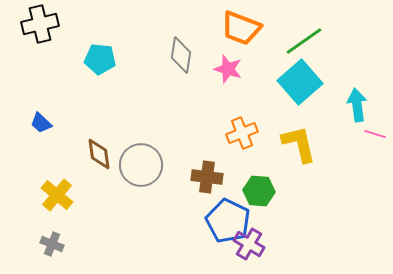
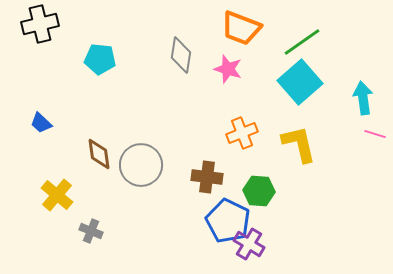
green line: moved 2 px left, 1 px down
cyan arrow: moved 6 px right, 7 px up
gray cross: moved 39 px right, 13 px up
